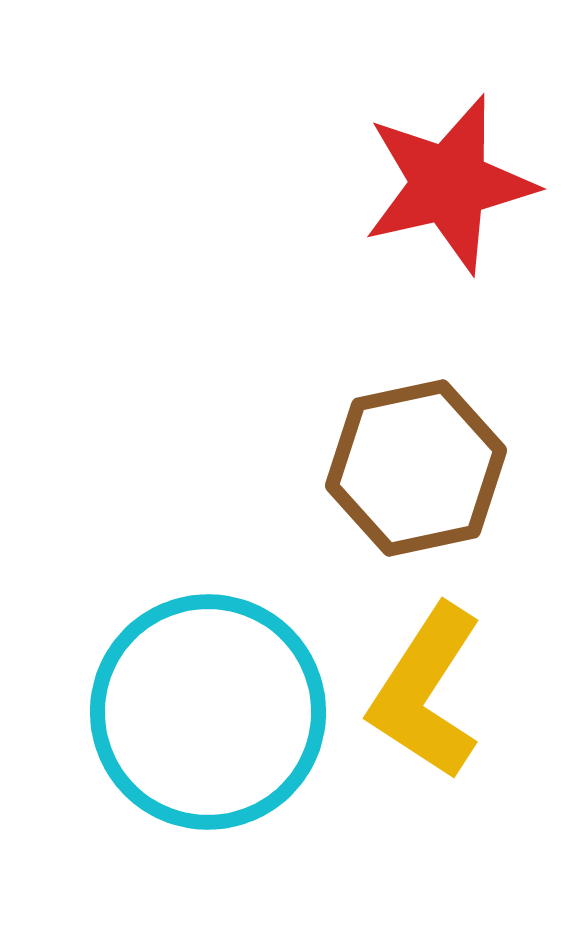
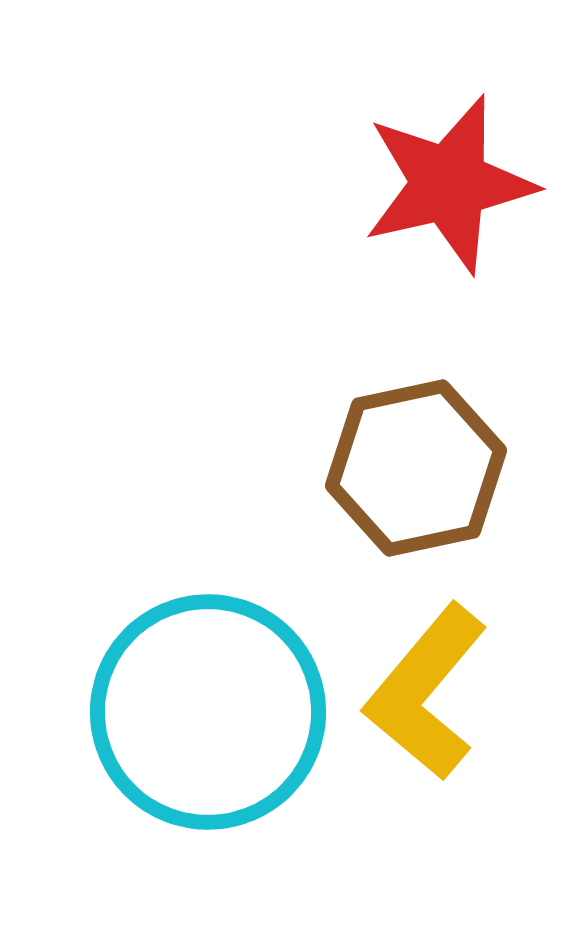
yellow L-shape: rotated 7 degrees clockwise
